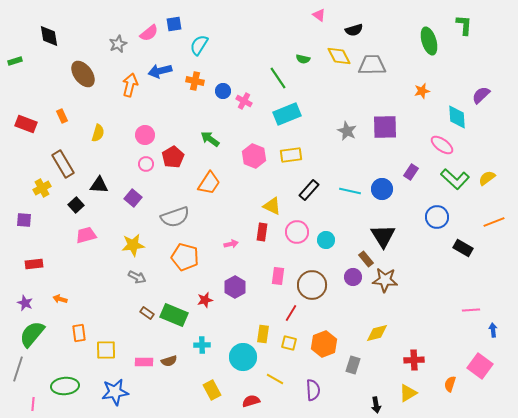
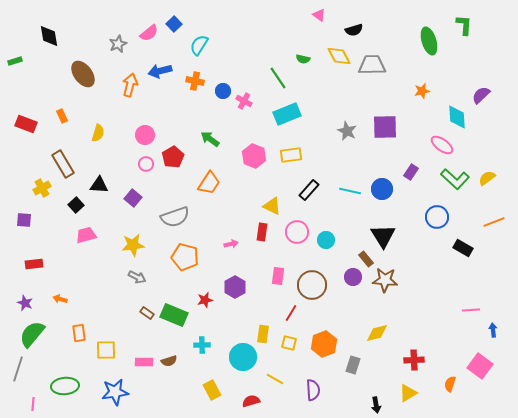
blue square at (174, 24): rotated 35 degrees counterclockwise
